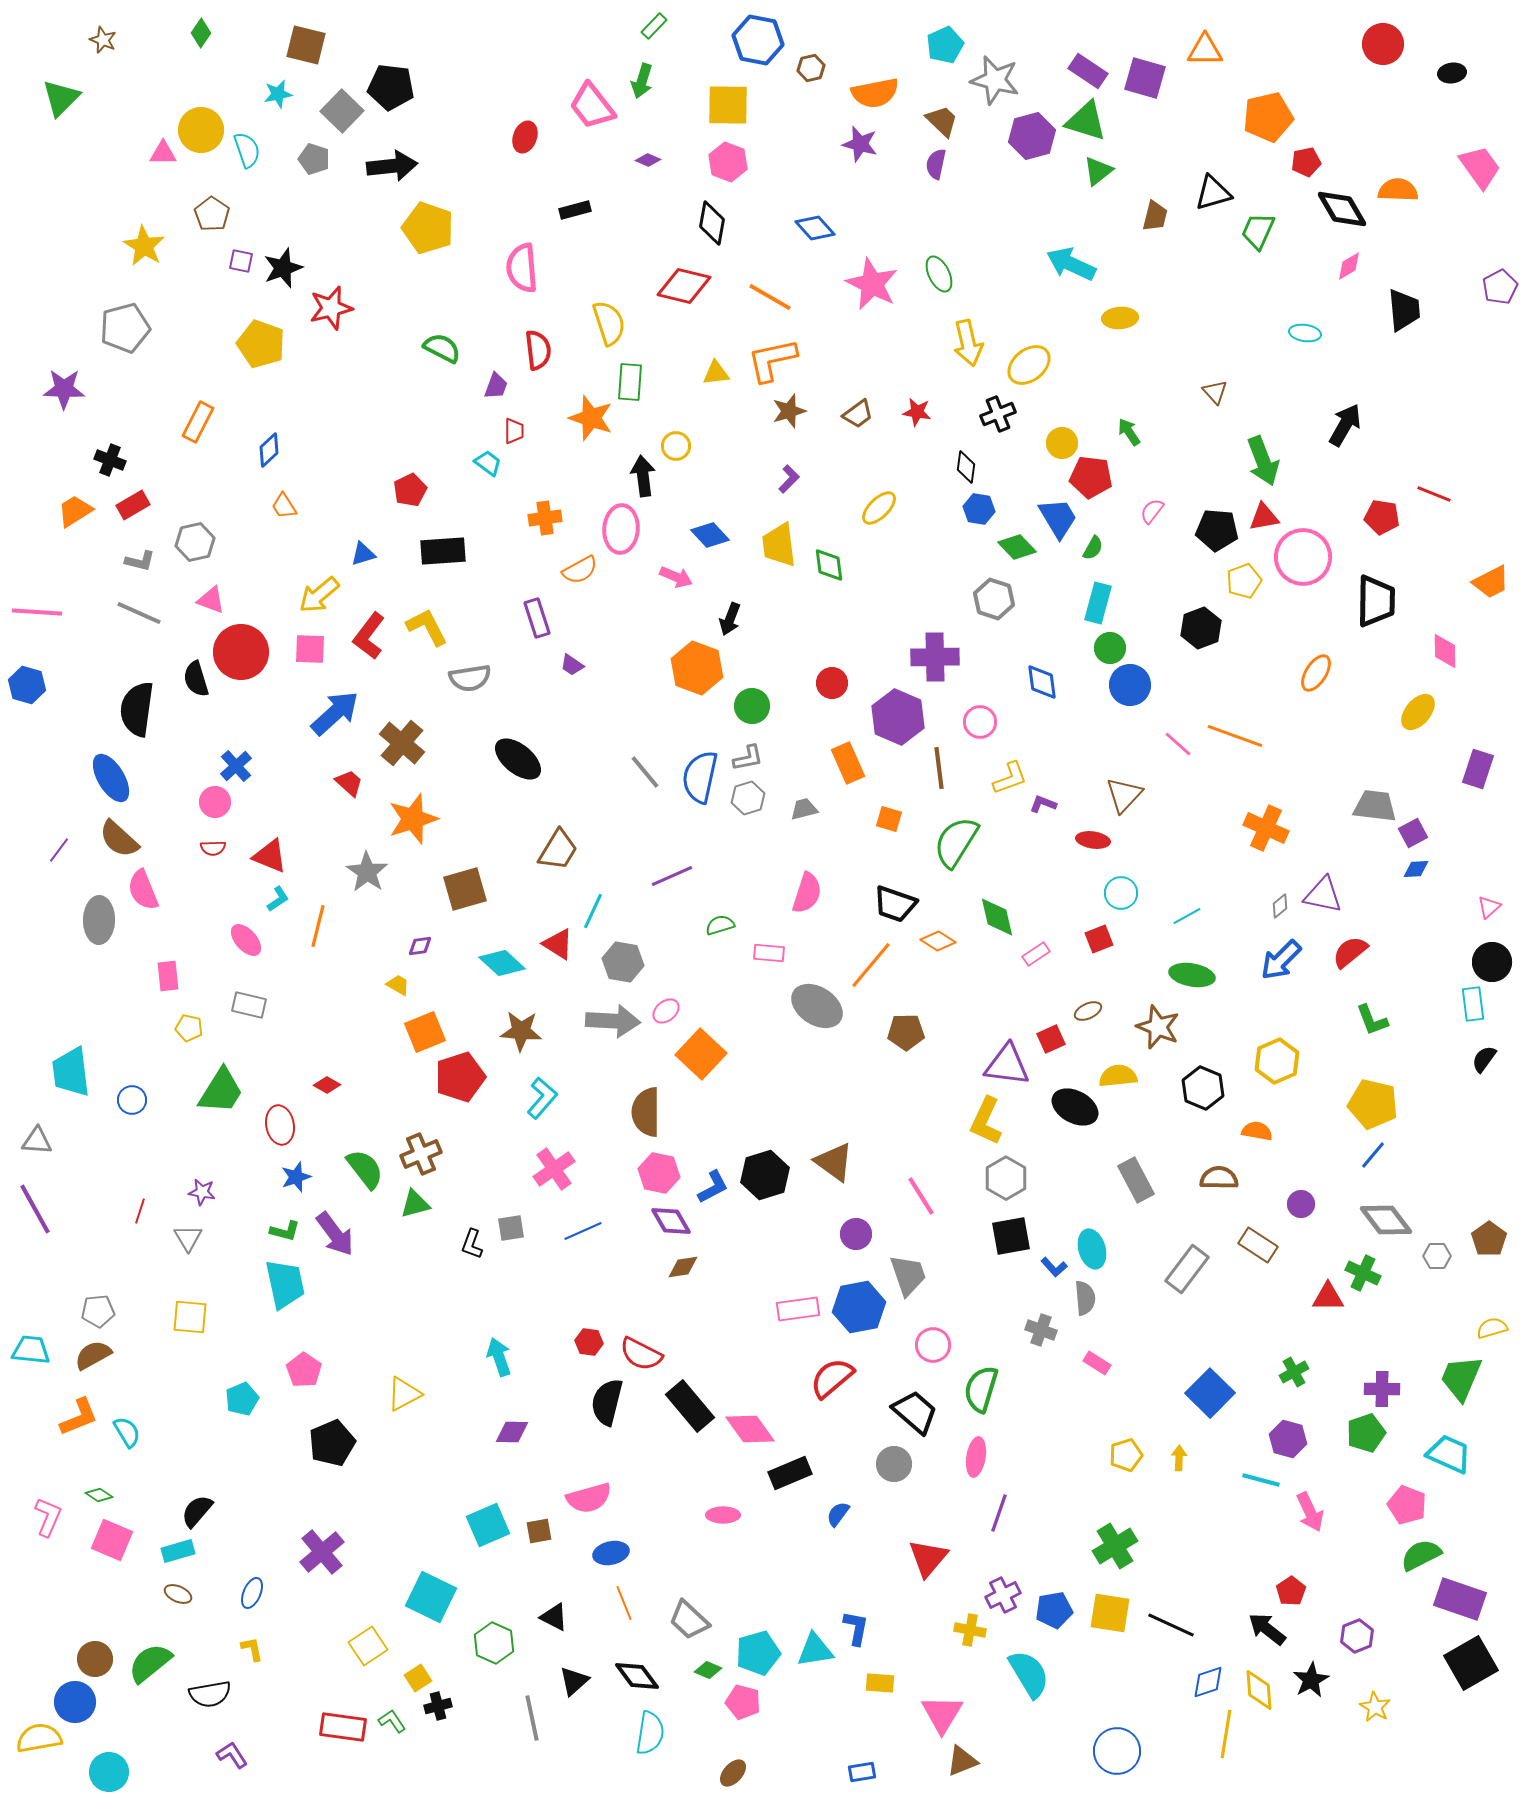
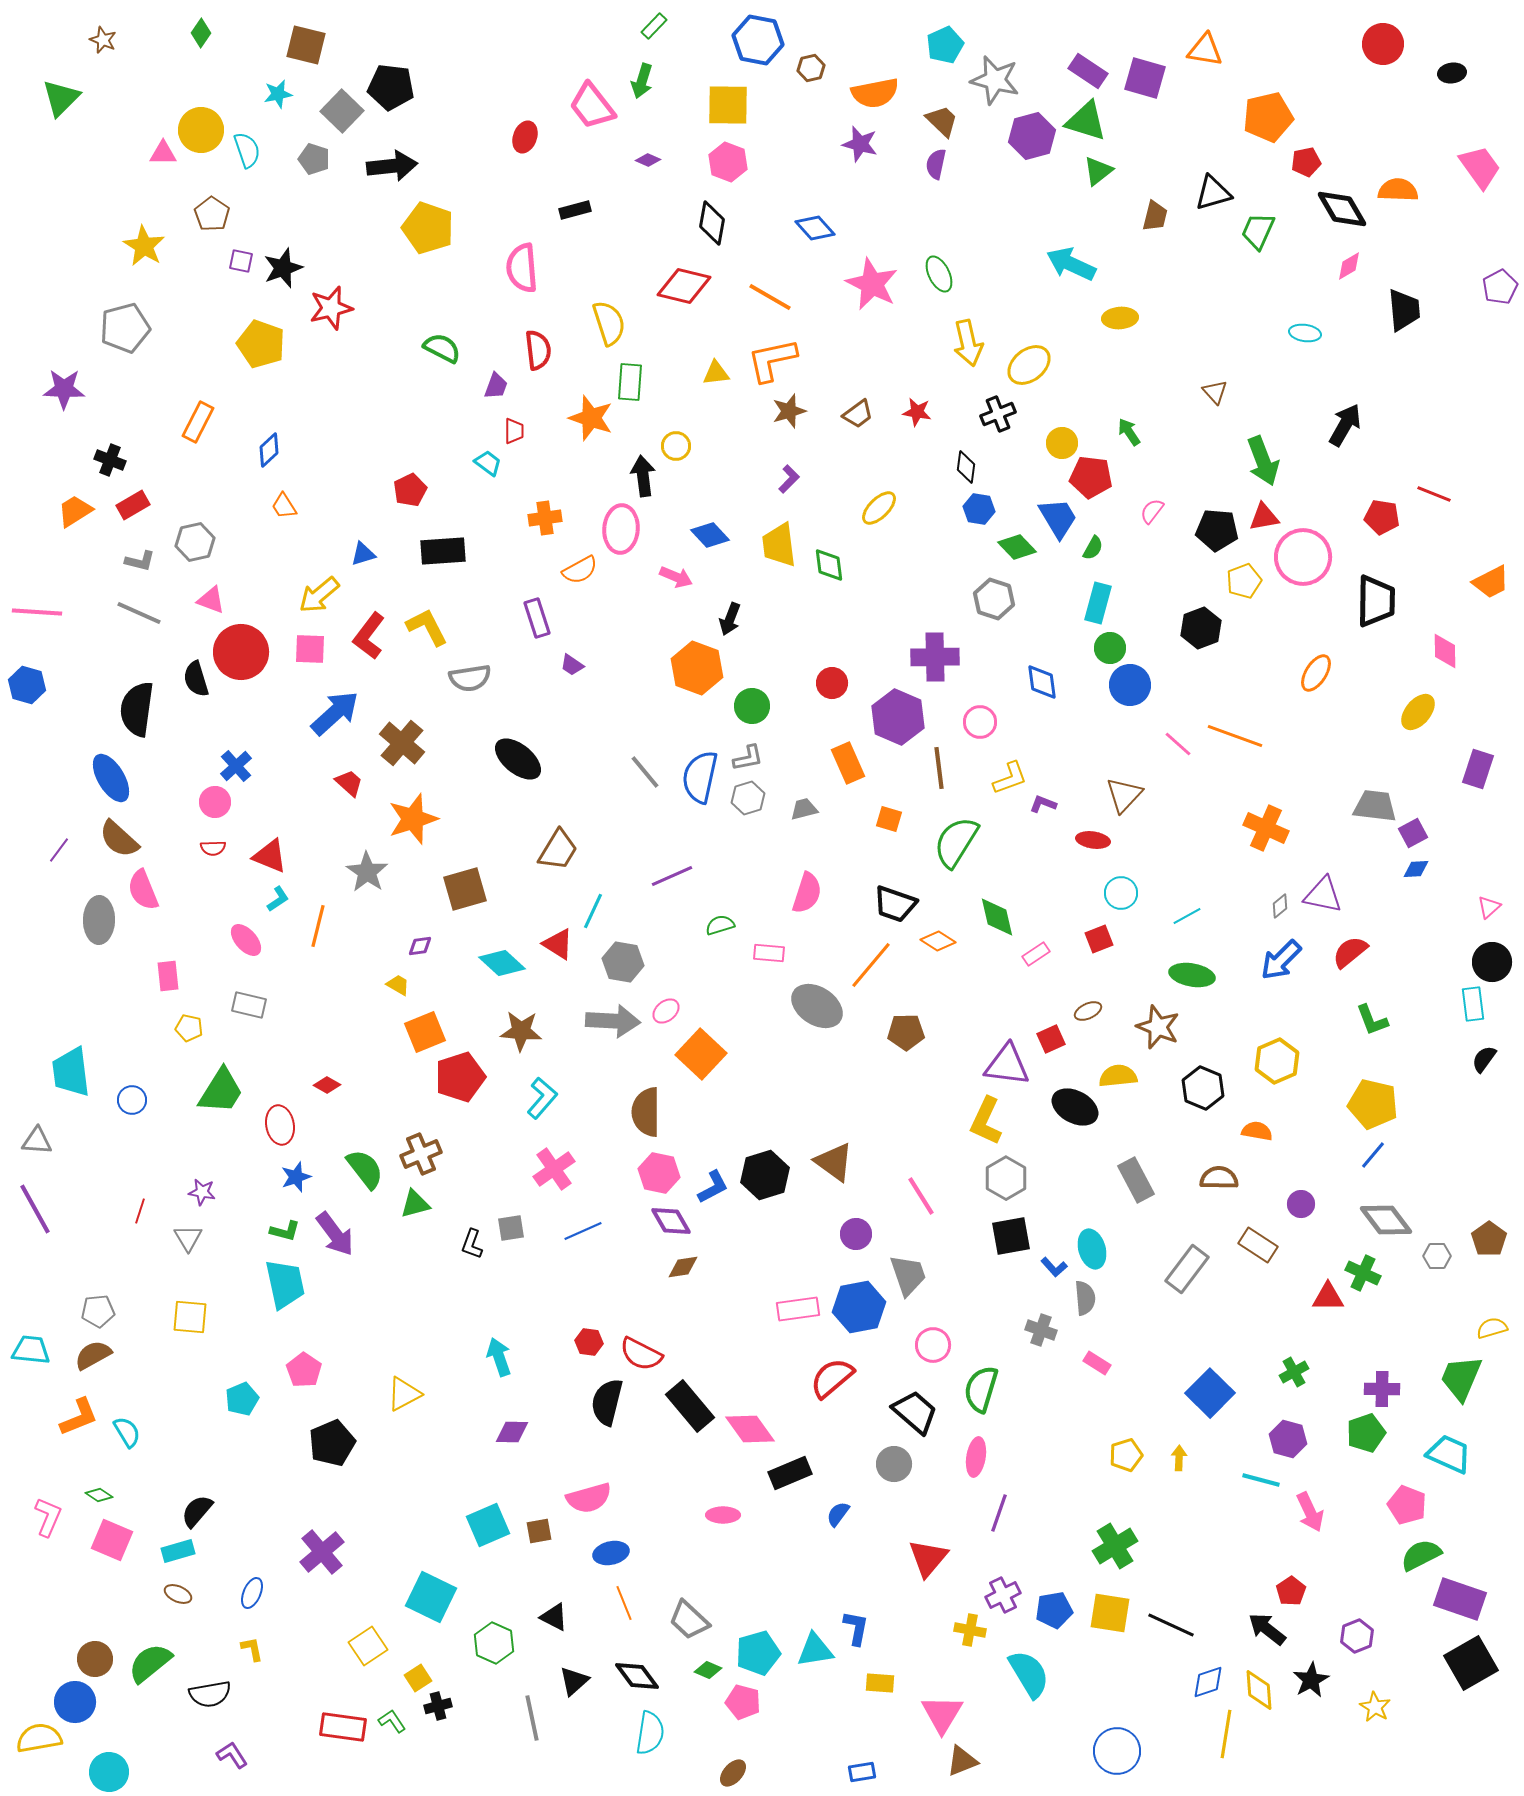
orange triangle at (1205, 50): rotated 9 degrees clockwise
